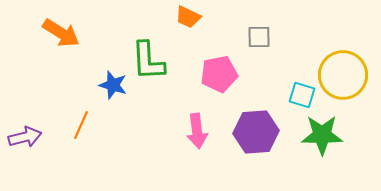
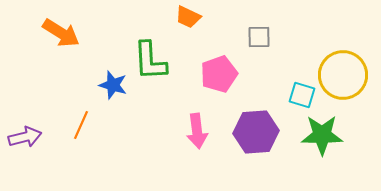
green L-shape: moved 2 px right
pink pentagon: rotated 9 degrees counterclockwise
